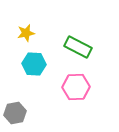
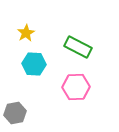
yellow star: rotated 18 degrees counterclockwise
